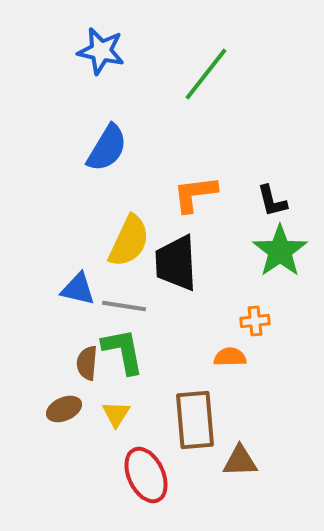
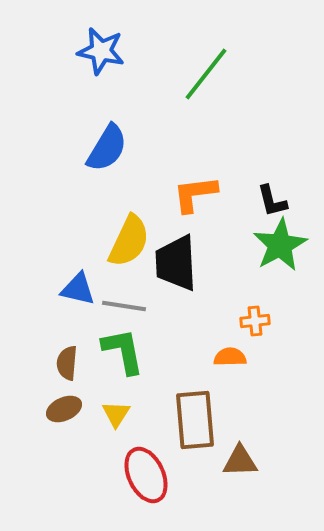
green star: moved 6 px up; rotated 6 degrees clockwise
brown semicircle: moved 20 px left
